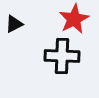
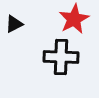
black cross: moved 1 px left, 1 px down
